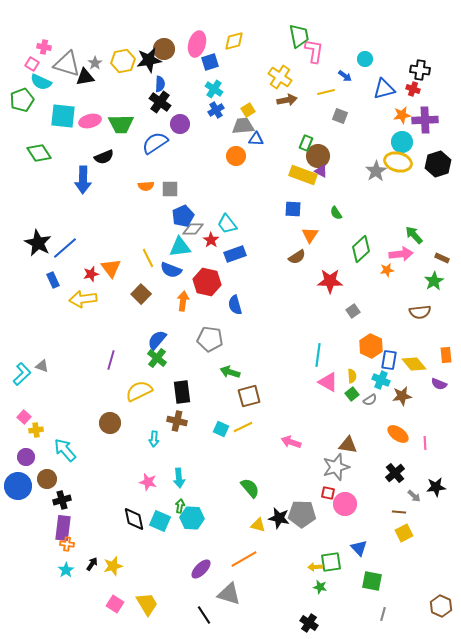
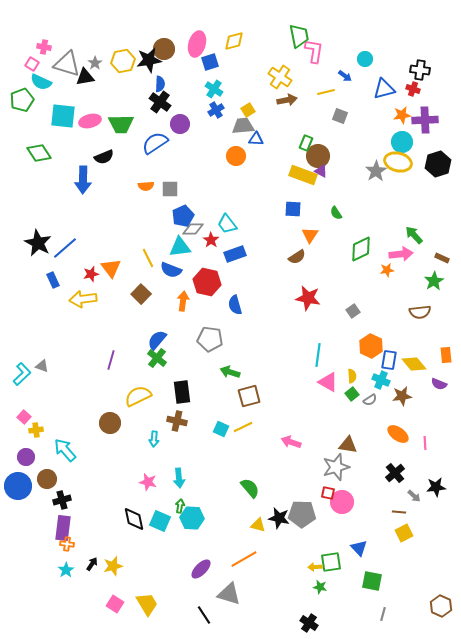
green diamond at (361, 249): rotated 16 degrees clockwise
red star at (330, 281): moved 22 px left, 17 px down; rotated 10 degrees clockwise
yellow semicircle at (139, 391): moved 1 px left, 5 px down
pink circle at (345, 504): moved 3 px left, 2 px up
